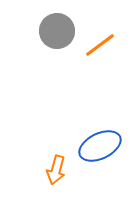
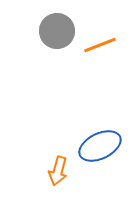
orange line: rotated 16 degrees clockwise
orange arrow: moved 2 px right, 1 px down
